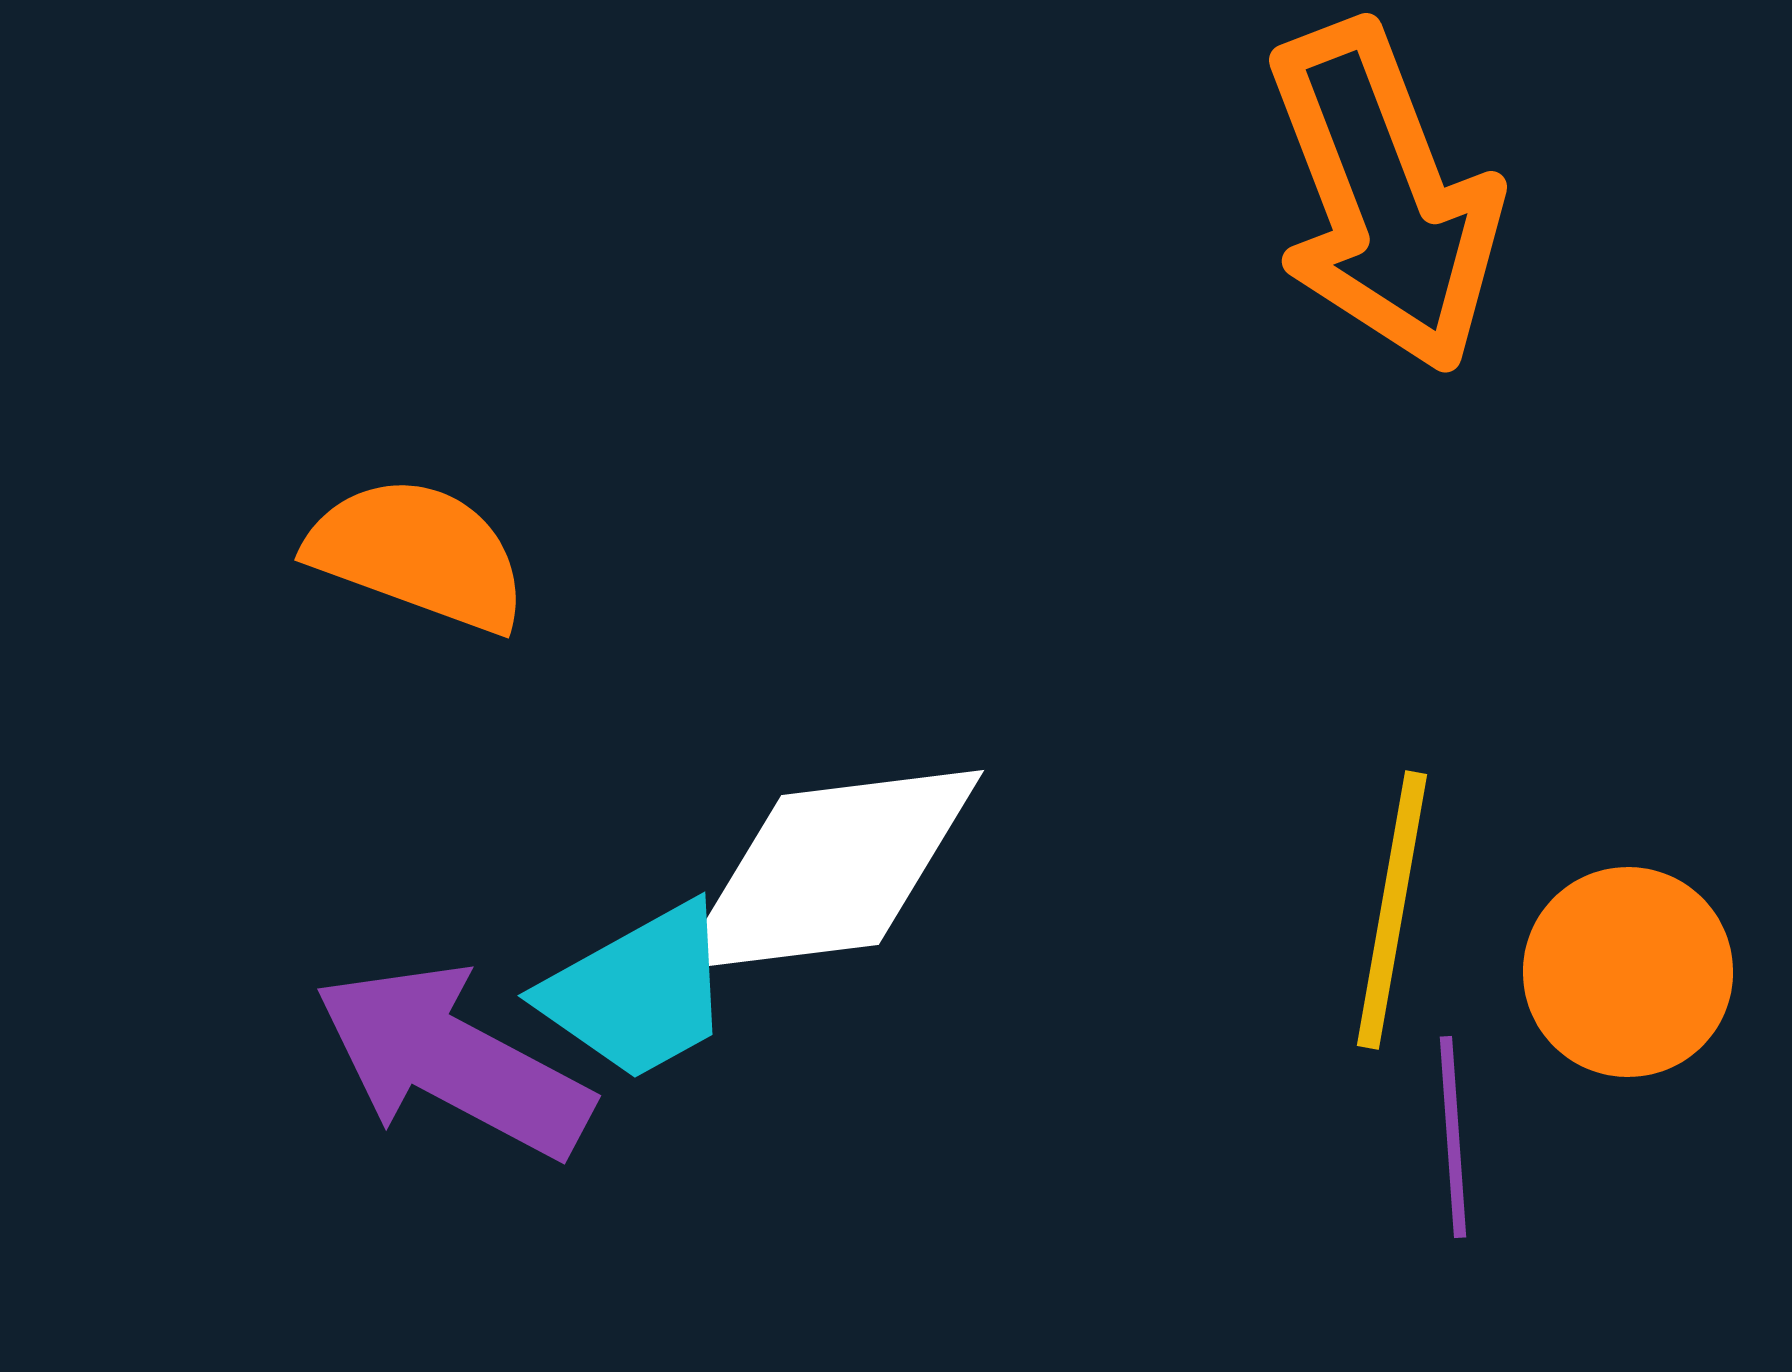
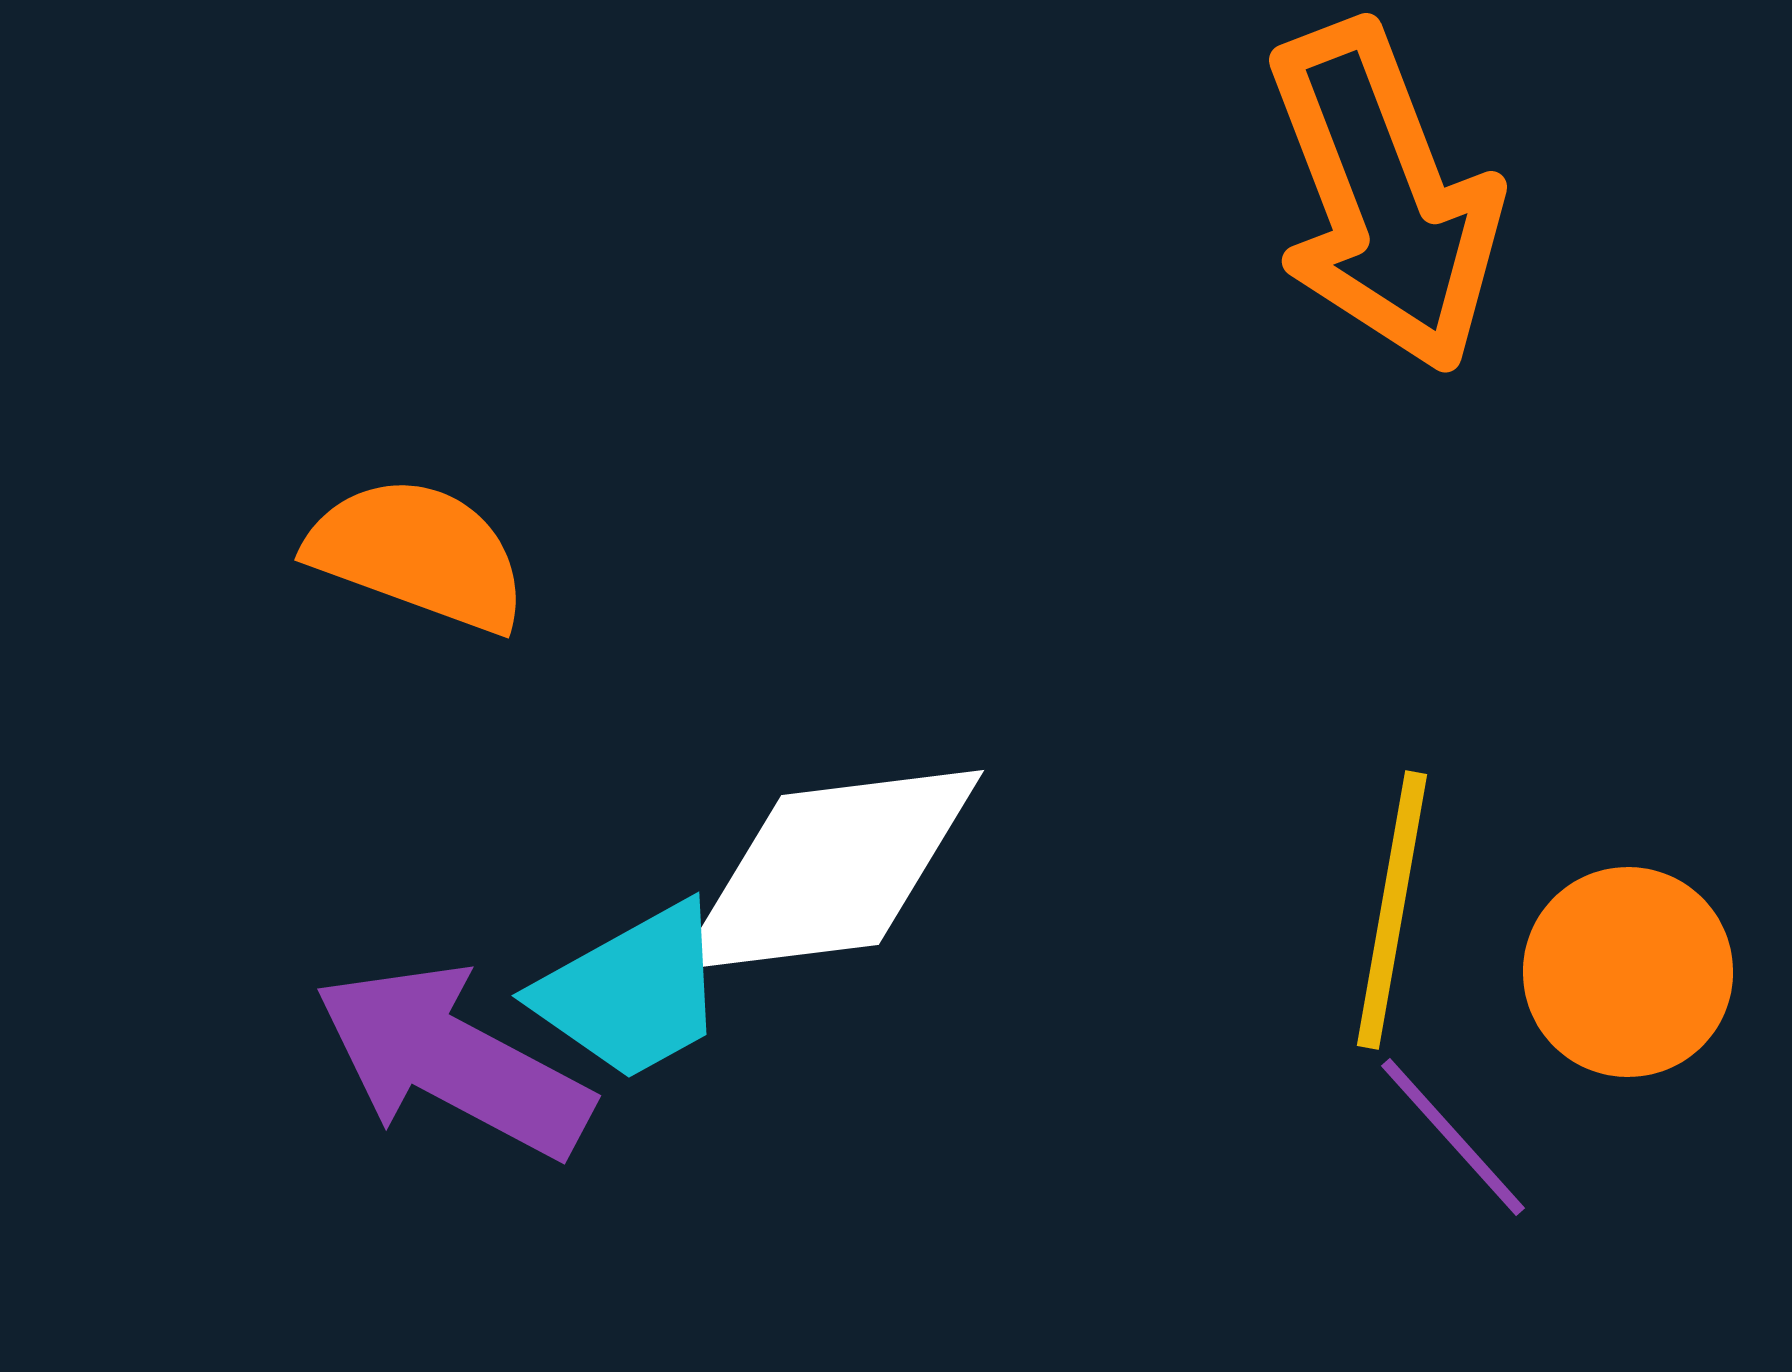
cyan trapezoid: moved 6 px left
purple line: rotated 38 degrees counterclockwise
